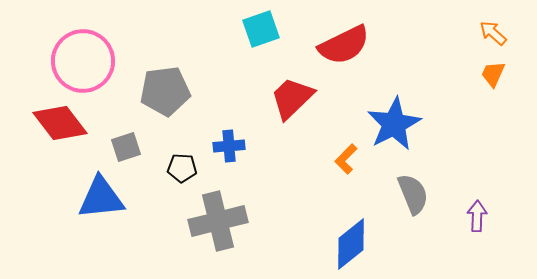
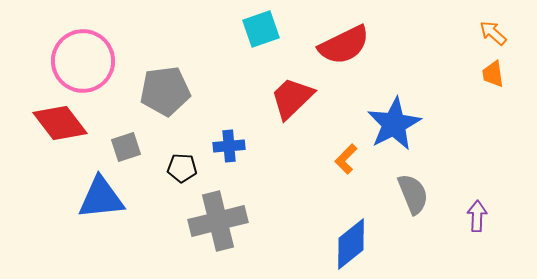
orange trapezoid: rotated 32 degrees counterclockwise
